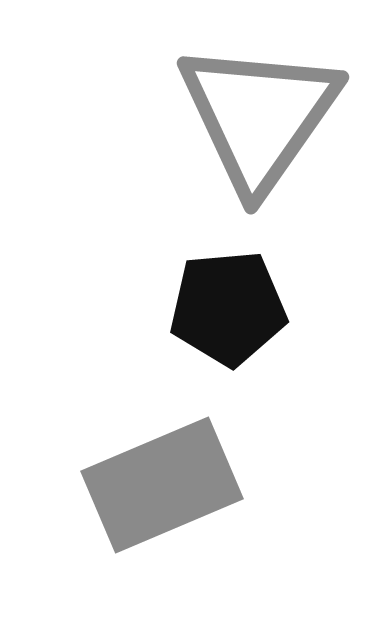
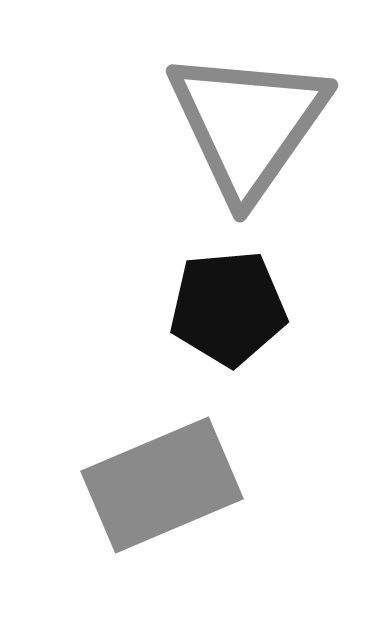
gray triangle: moved 11 px left, 8 px down
